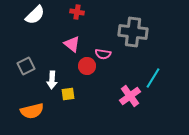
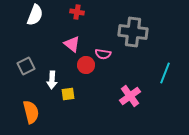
white semicircle: rotated 25 degrees counterclockwise
red circle: moved 1 px left, 1 px up
cyan line: moved 12 px right, 5 px up; rotated 10 degrees counterclockwise
orange semicircle: moved 1 px left, 1 px down; rotated 90 degrees counterclockwise
